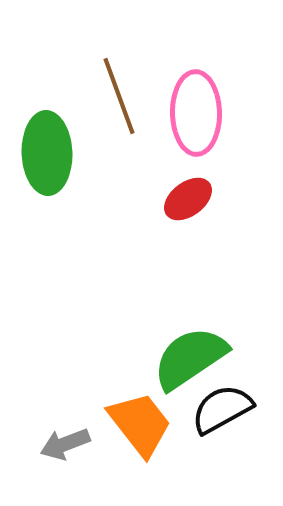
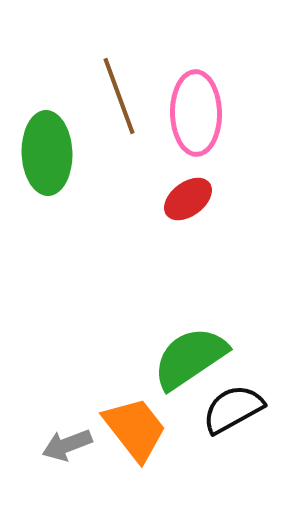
black semicircle: moved 11 px right
orange trapezoid: moved 5 px left, 5 px down
gray arrow: moved 2 px right, 1 px down
